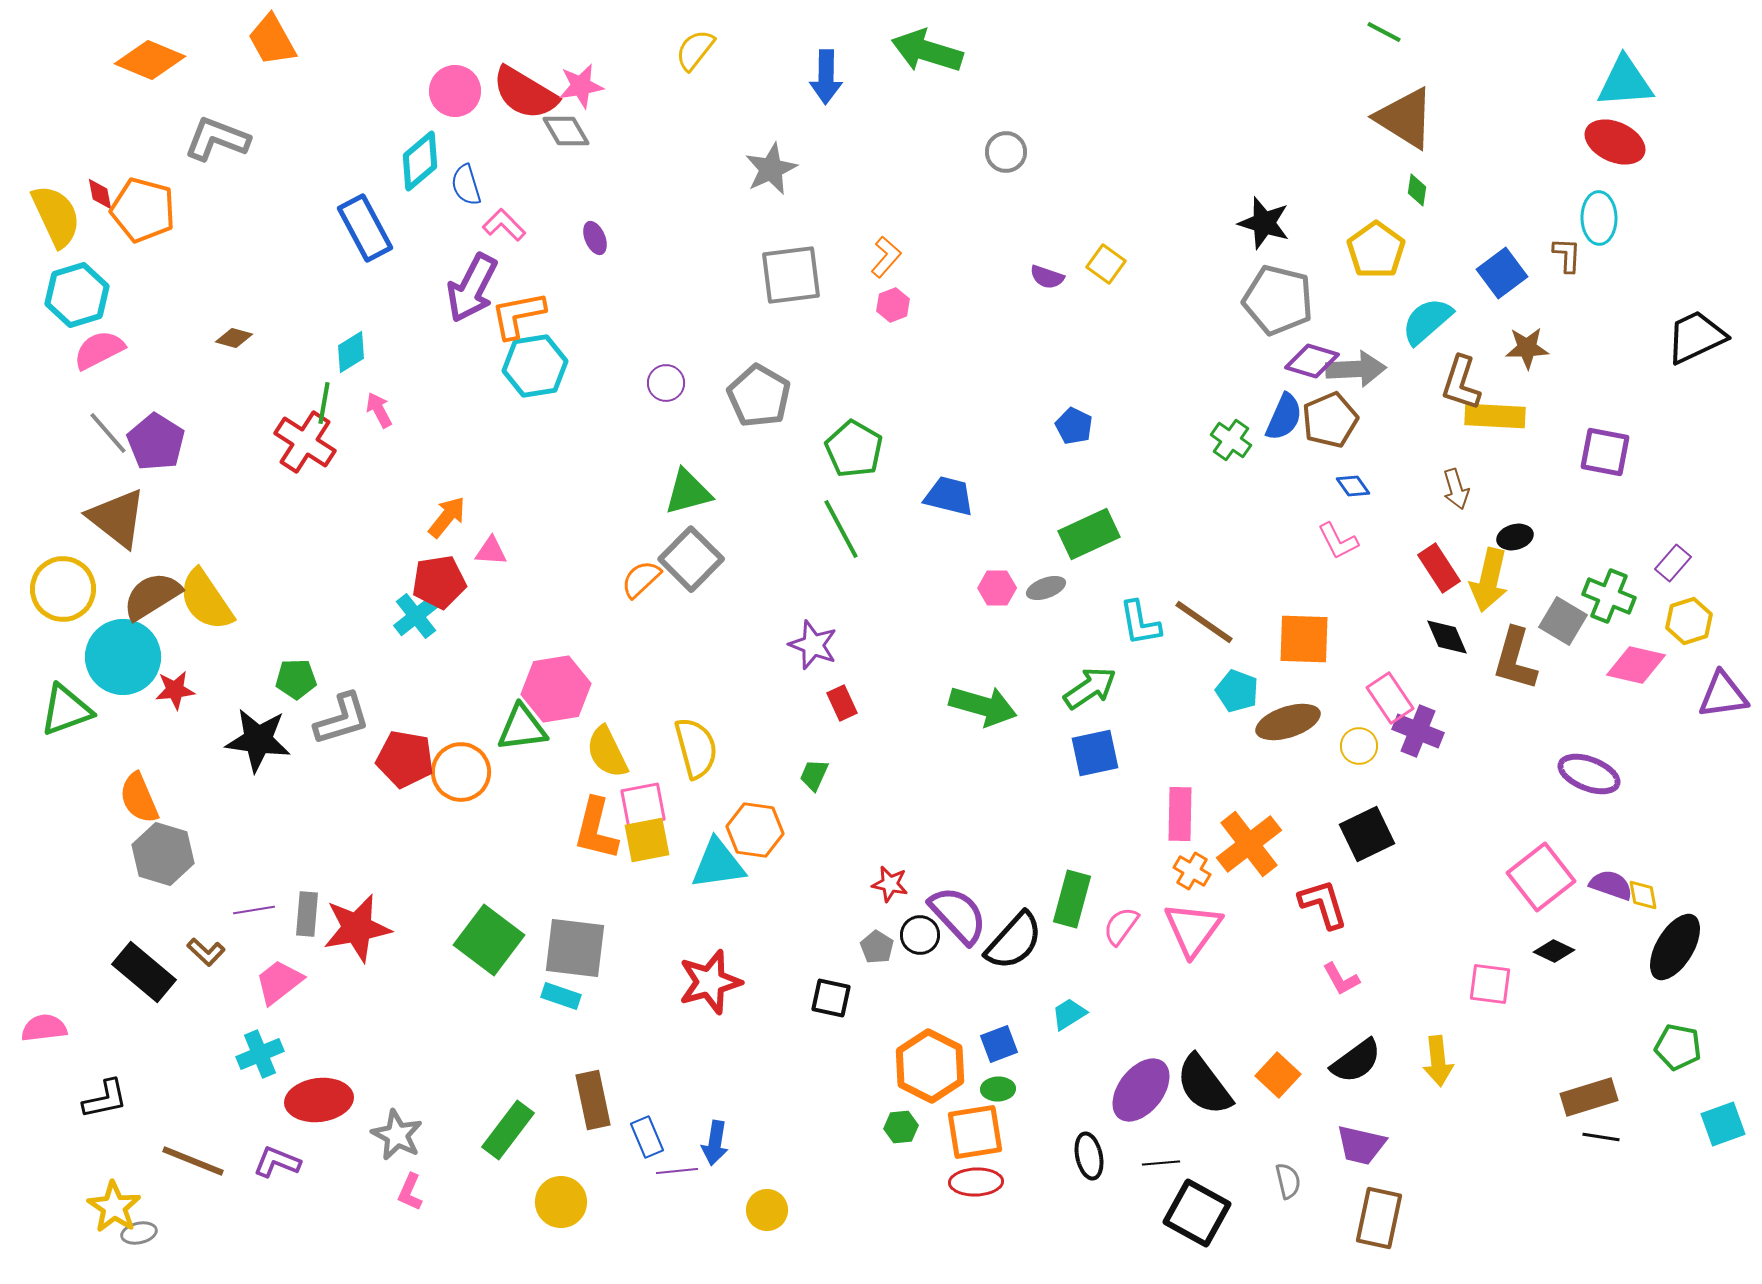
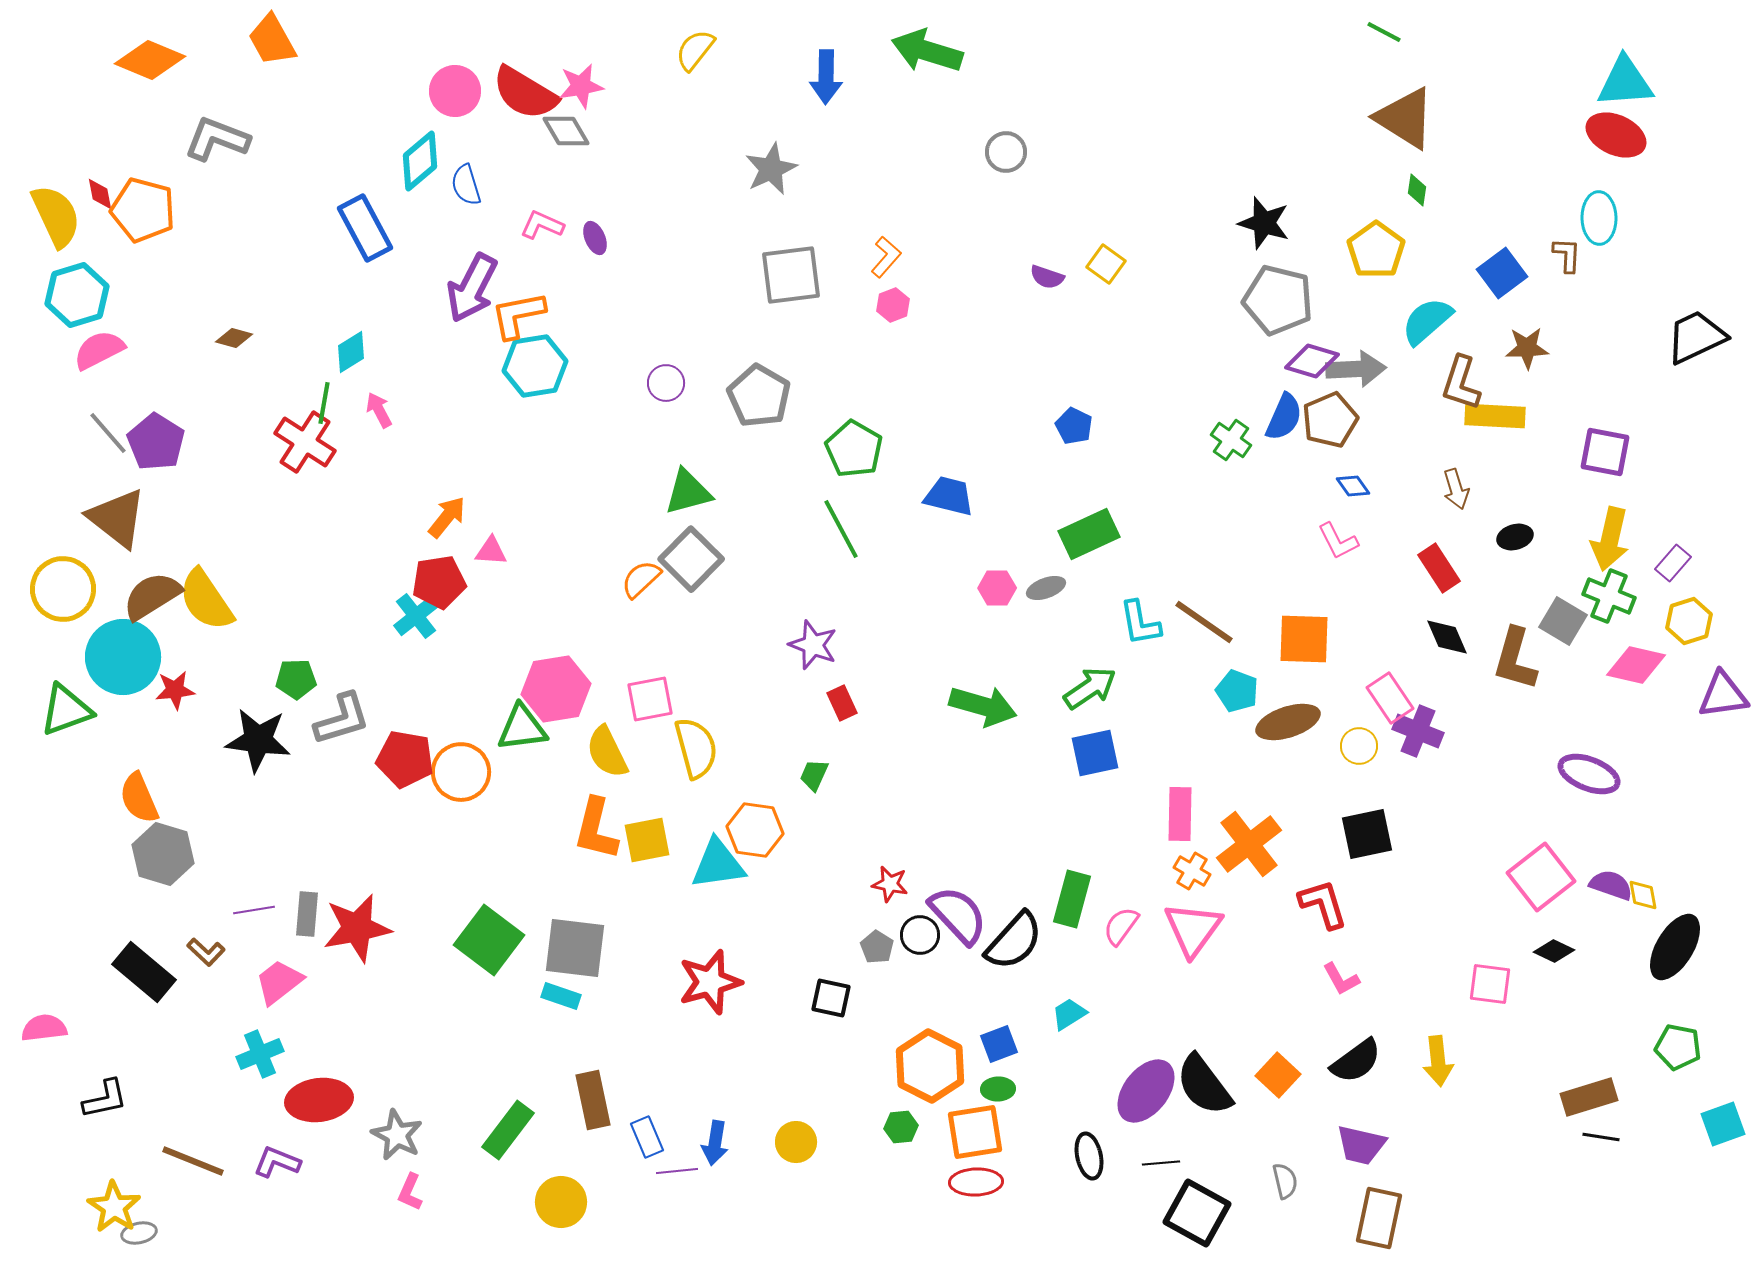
red ellipse at (1615, 142): moved 1 px right, 7 px up
pink L-shape at (504, 225): moved 38 px right; rotated 21 degrees counterclockwise
yellow arrow at (1489, 580): moved 121 px right, 41 px up
pink square at (643, 805): moved 7 px right, 106 px up
black square at (1367, 834): rotated 14 degrees clockwise
purple ellipse at (1141, 1090): moved 5 px right, 1 px down
gray semicircle at (1288, 1181): moved 3 px left
yellow circle at (767, 1210): moved 29 px right, 68 px up
